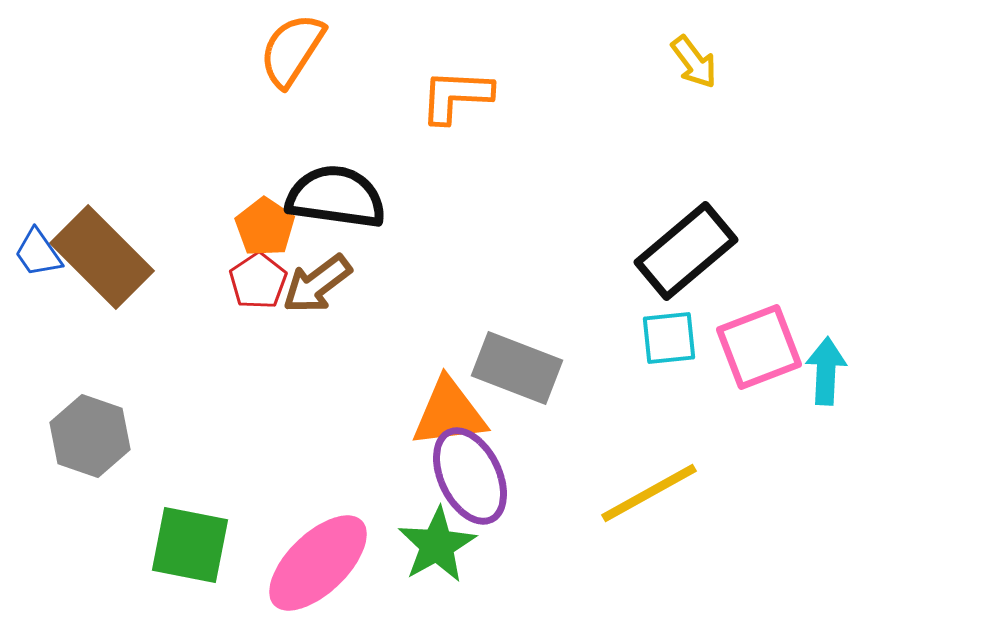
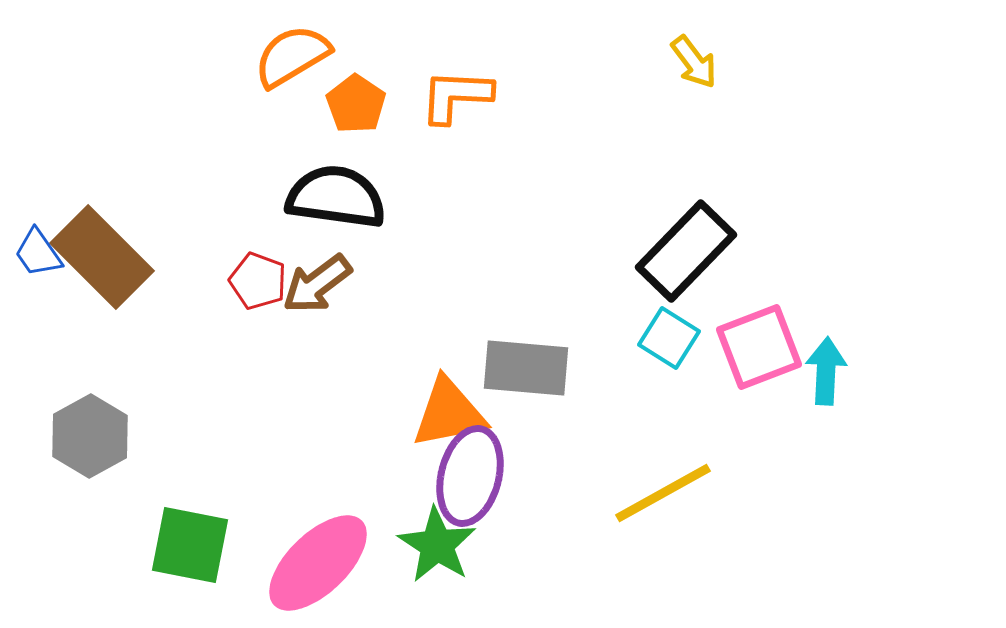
orange semicircle: moved 6 px down; rotated 26 degrees clockwise
orange pentagon: moved 91 px right, 123 px up
black rectangle: rotated 6 degrees counterclockwise
red pentagon: rotated 18 degrees counterclockwise
cyan square: rotated 38 degrees clockwise
gray rectangle: moved 9 px right; rotated 16 degrees counterclockwise
orange triangle: rotated 4 degrees counterclockwise
gray hexagon: rotated 12 degrees clockwise
purple ellipse: rotated 40 degrees clockwise
yellow line: moved 14 px right
green star: rotated 10 degrees counterclockwise
